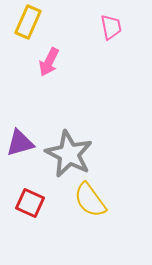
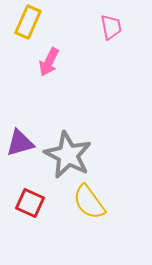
gray star: moved 1 px left, 1 px down
yellow semicircle: moved 1 px left, 2 px down
